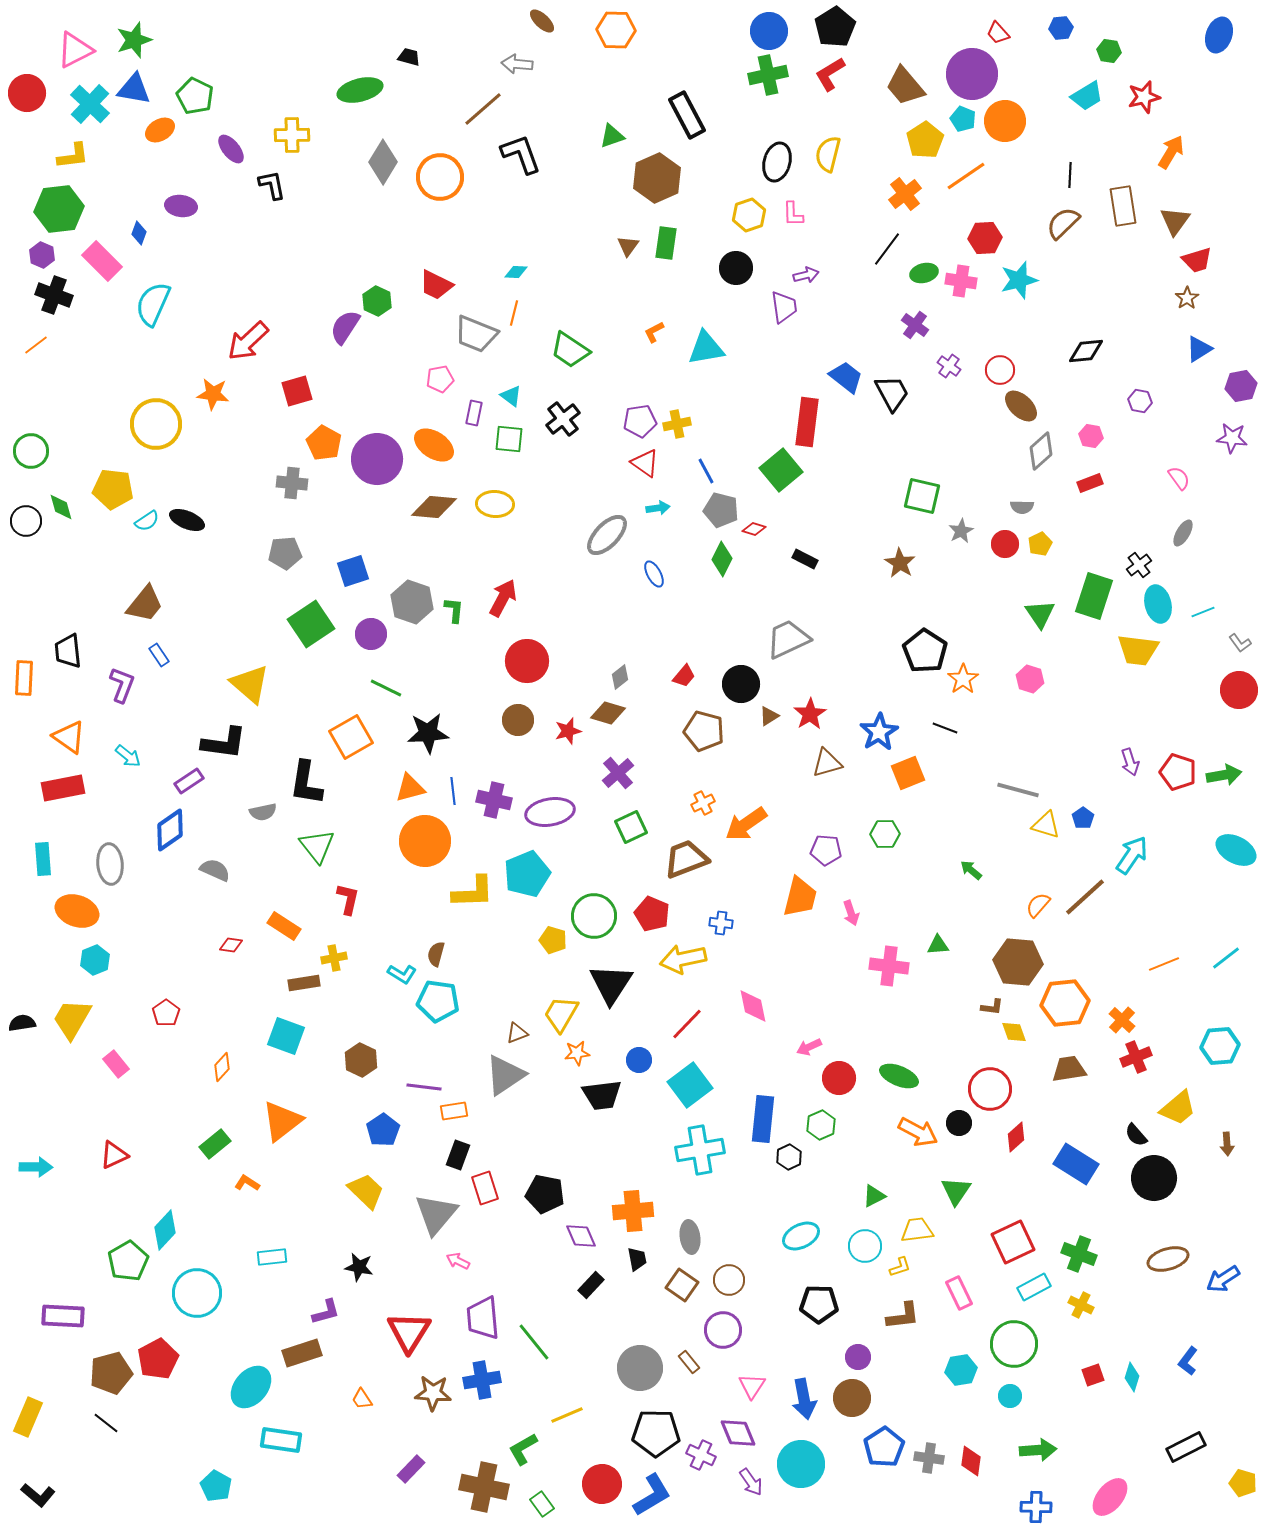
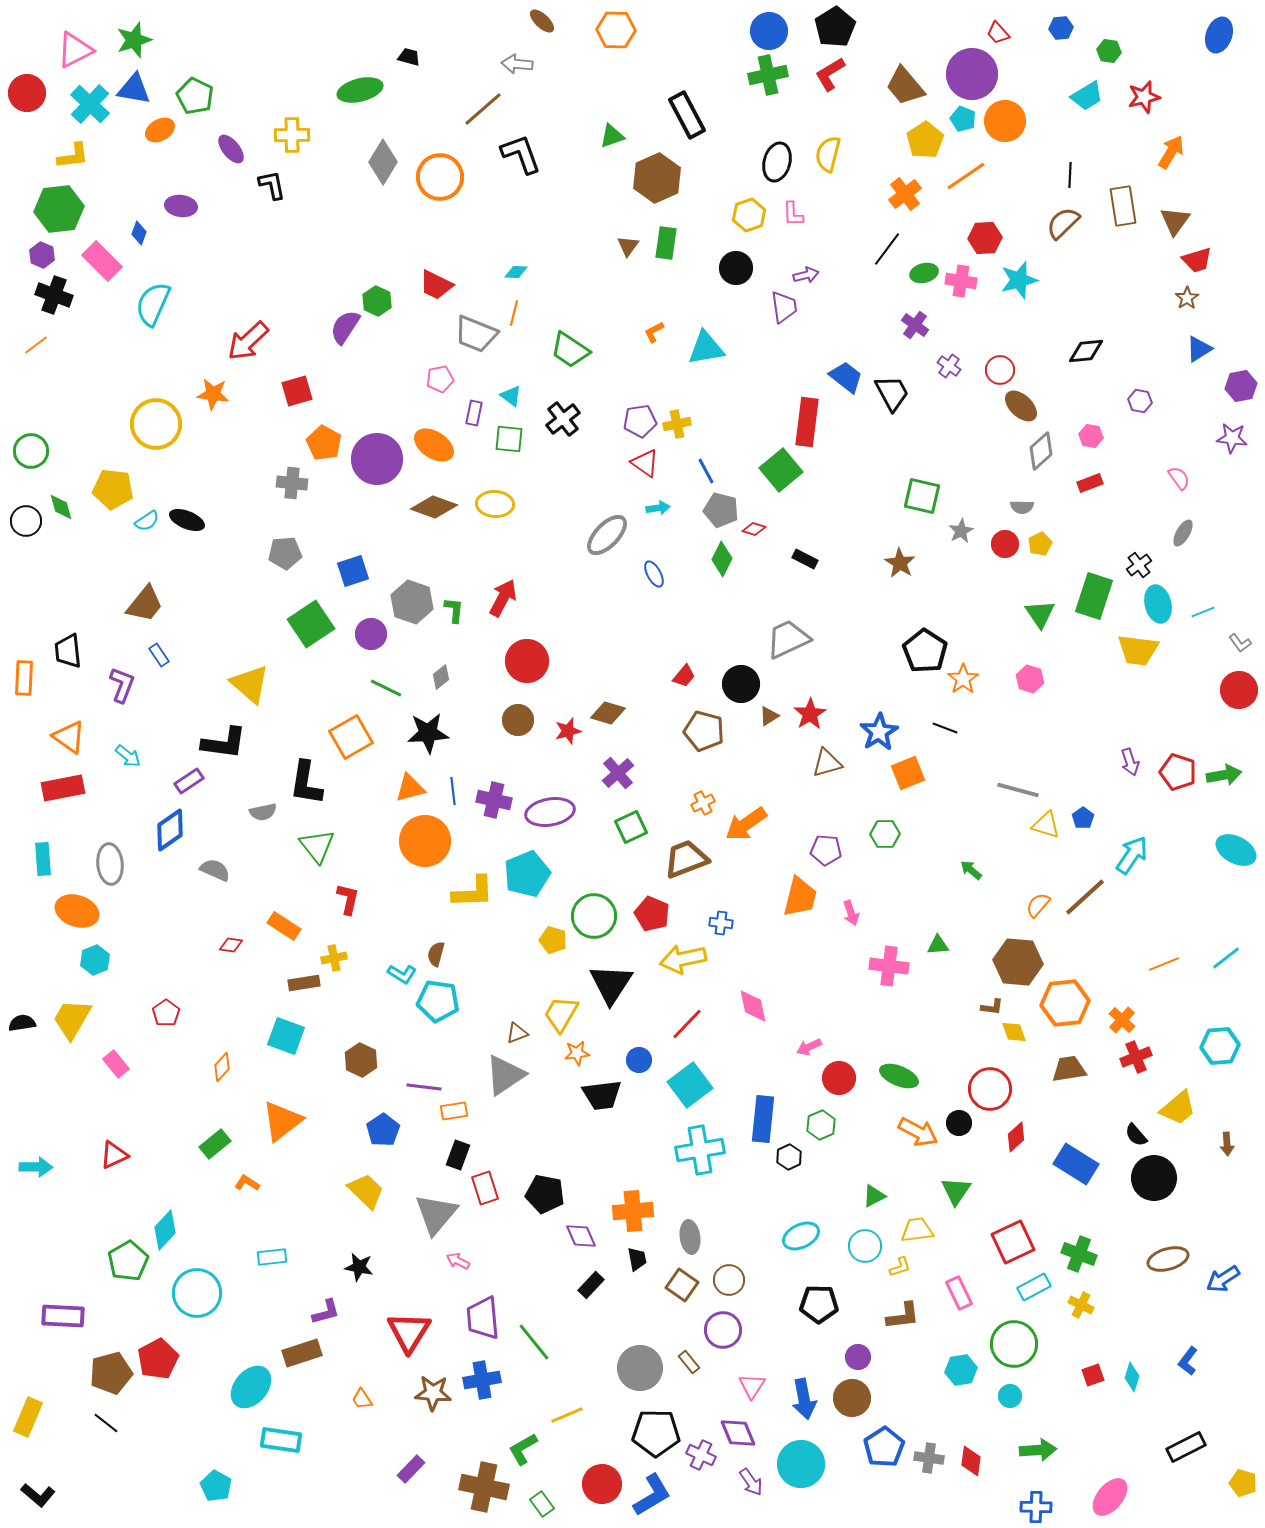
brown diamond at (434, 507): rotated 15 degrees clockwise
gray diamond at (620, 677): moved 179 px left
